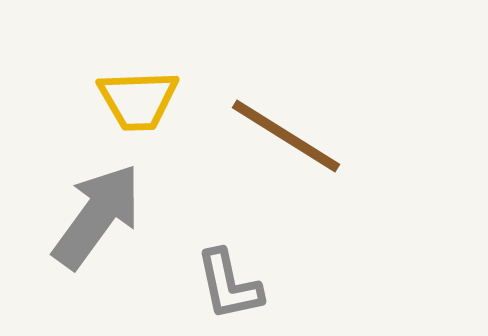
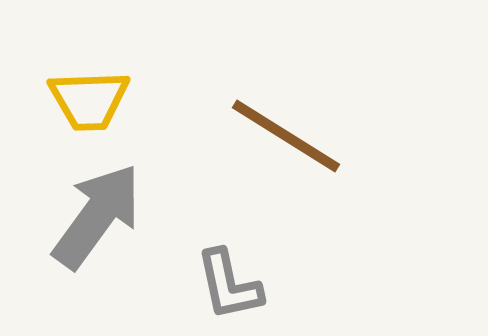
yellow trapezoid: moved 49 px left
